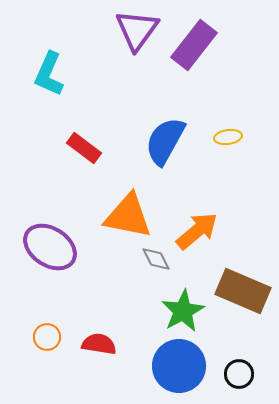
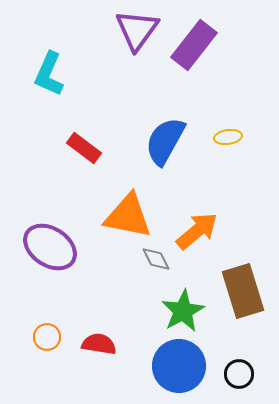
brown rectangle: rotated 50 degrees clockwise
